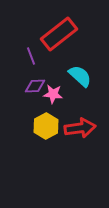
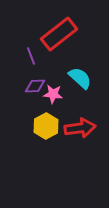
cyan semicircle: moved 2 px down
